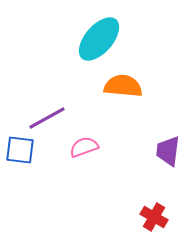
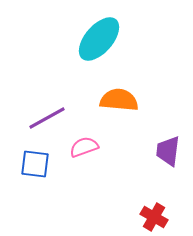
orange semicircle: moved 4 px left, 14 px down
blue square: moved 15 px right, 14 px down
